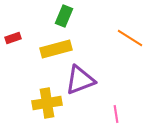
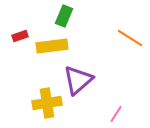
red rectangle: moved 7 px right, 2 px up
yellow rectangle: moved 4 px left, 3 px up; rotated 8 degrees clockwise
purple triangle: moved 2 px left; rotated 20 degrees counterclockwise
pink line: rotated 42 degrees clockwise
